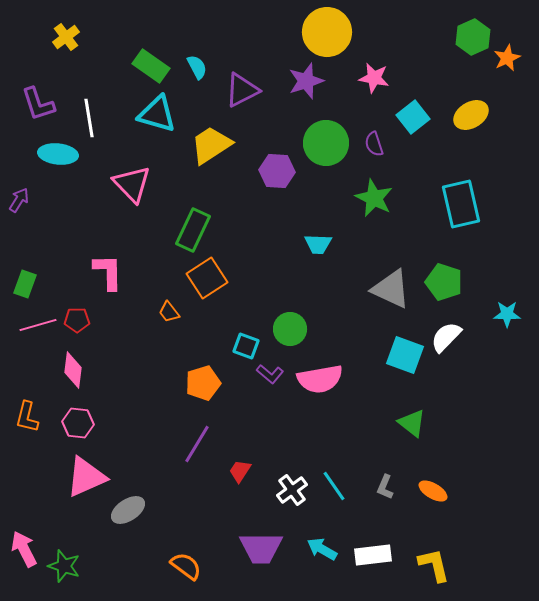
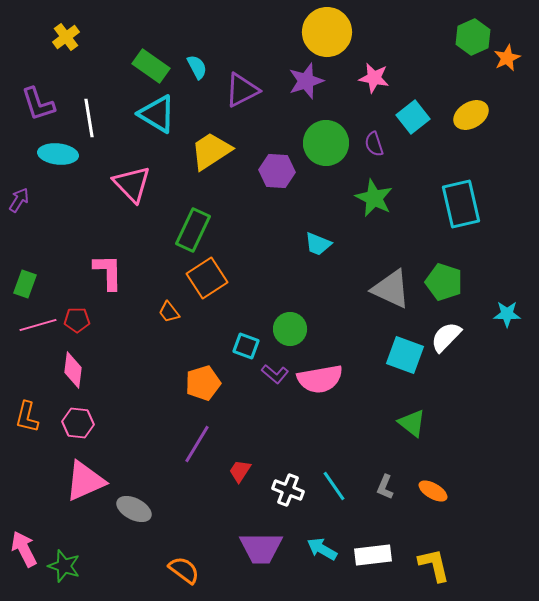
cyan triangle at (157, 114): rotated 15 degrees clockwise
yellow trapezoid at (211, 145): moved 6 px down
cyan trapezoid at (318, 244): rotated 20 degrees clockwise
purple L-shape at (270, 374): moved 5 px right
pink triangle at (86, 477): moved 1 px left, 4 px down
white cross at (292, 490): moved 4 px left; rotated 32 degrees counterclockwise
gray ellipse at (128, 510): moved 6 px right, 1 px up; rotated 60 degrees clockwise
orange semicircle at (186, 566): moved 2 px left, 4 px down
